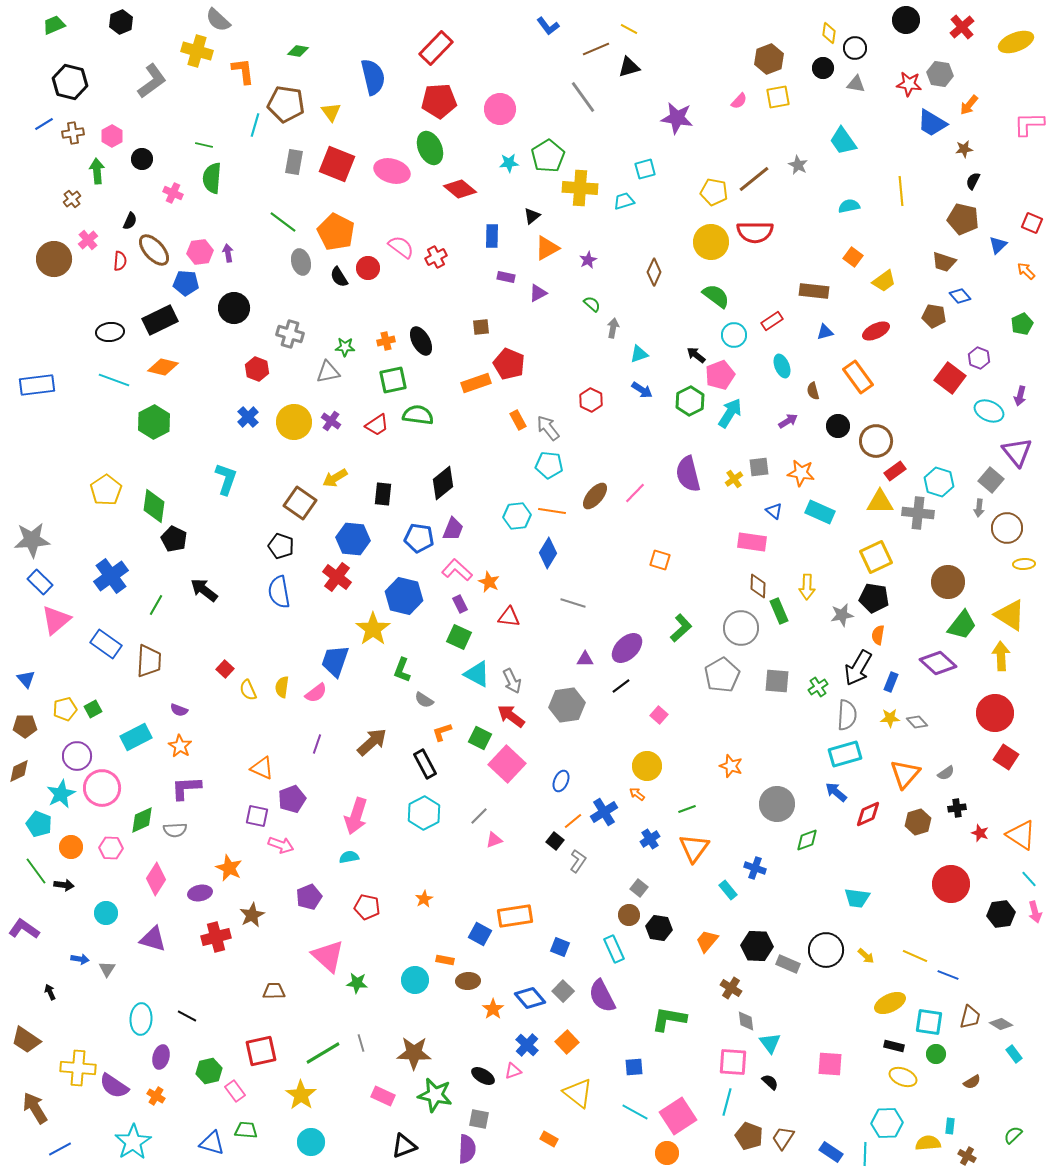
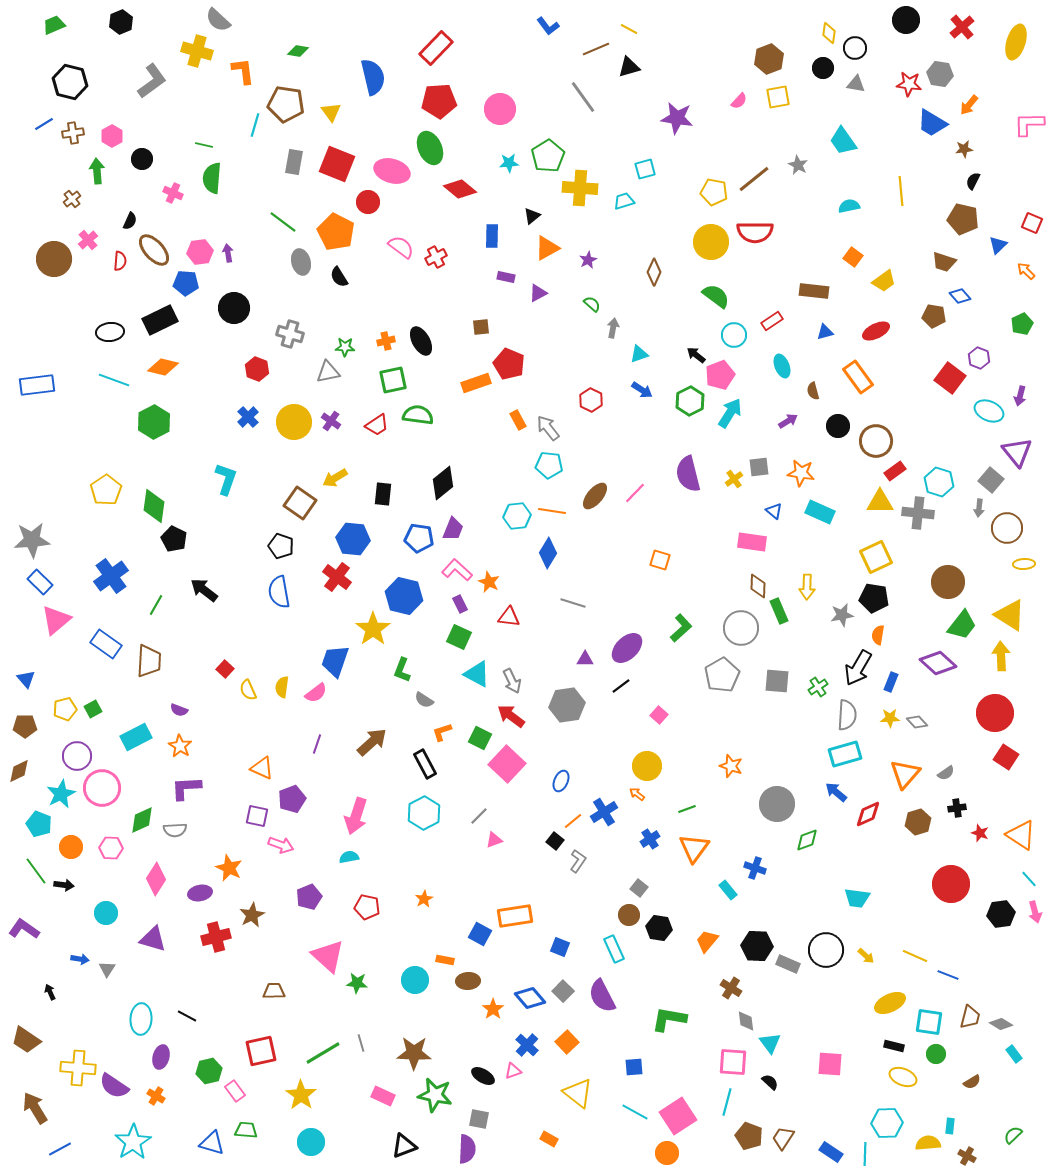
yellow ellipse at (1016, 42): rotated 52 degrees counterclockwise
red circle at (368, 268): moved 66 px up
